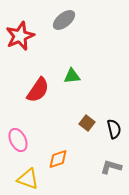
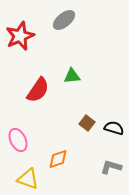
black semicircle: moved 1 px up; rotated 60 degrees counterclockwise
